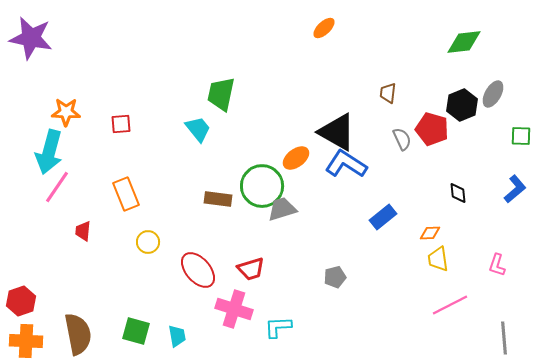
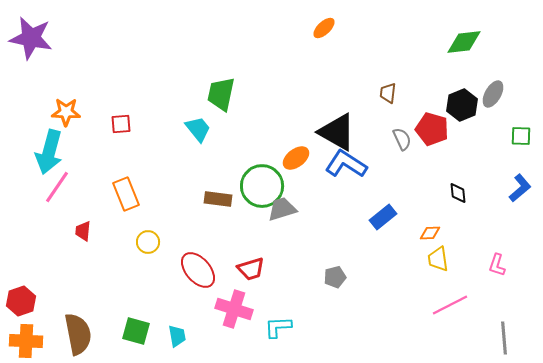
blue L-shape at (515, 189): moved 5 px right, 1 px up
